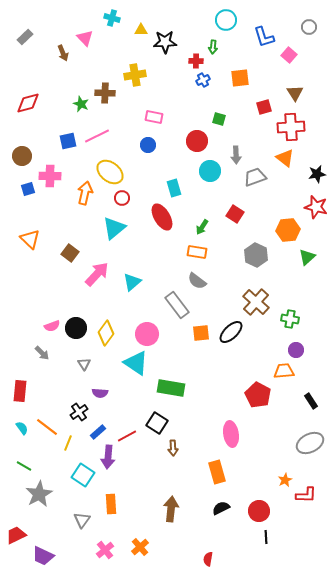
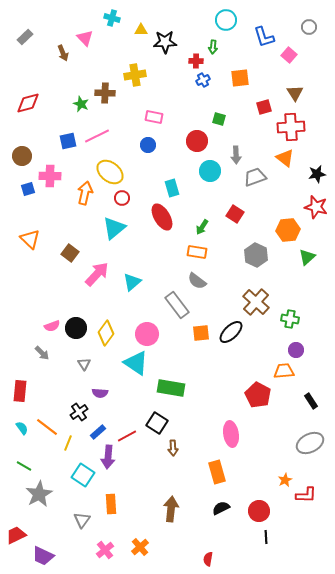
cyan rectangle at (174, 188): moved 2 px left
